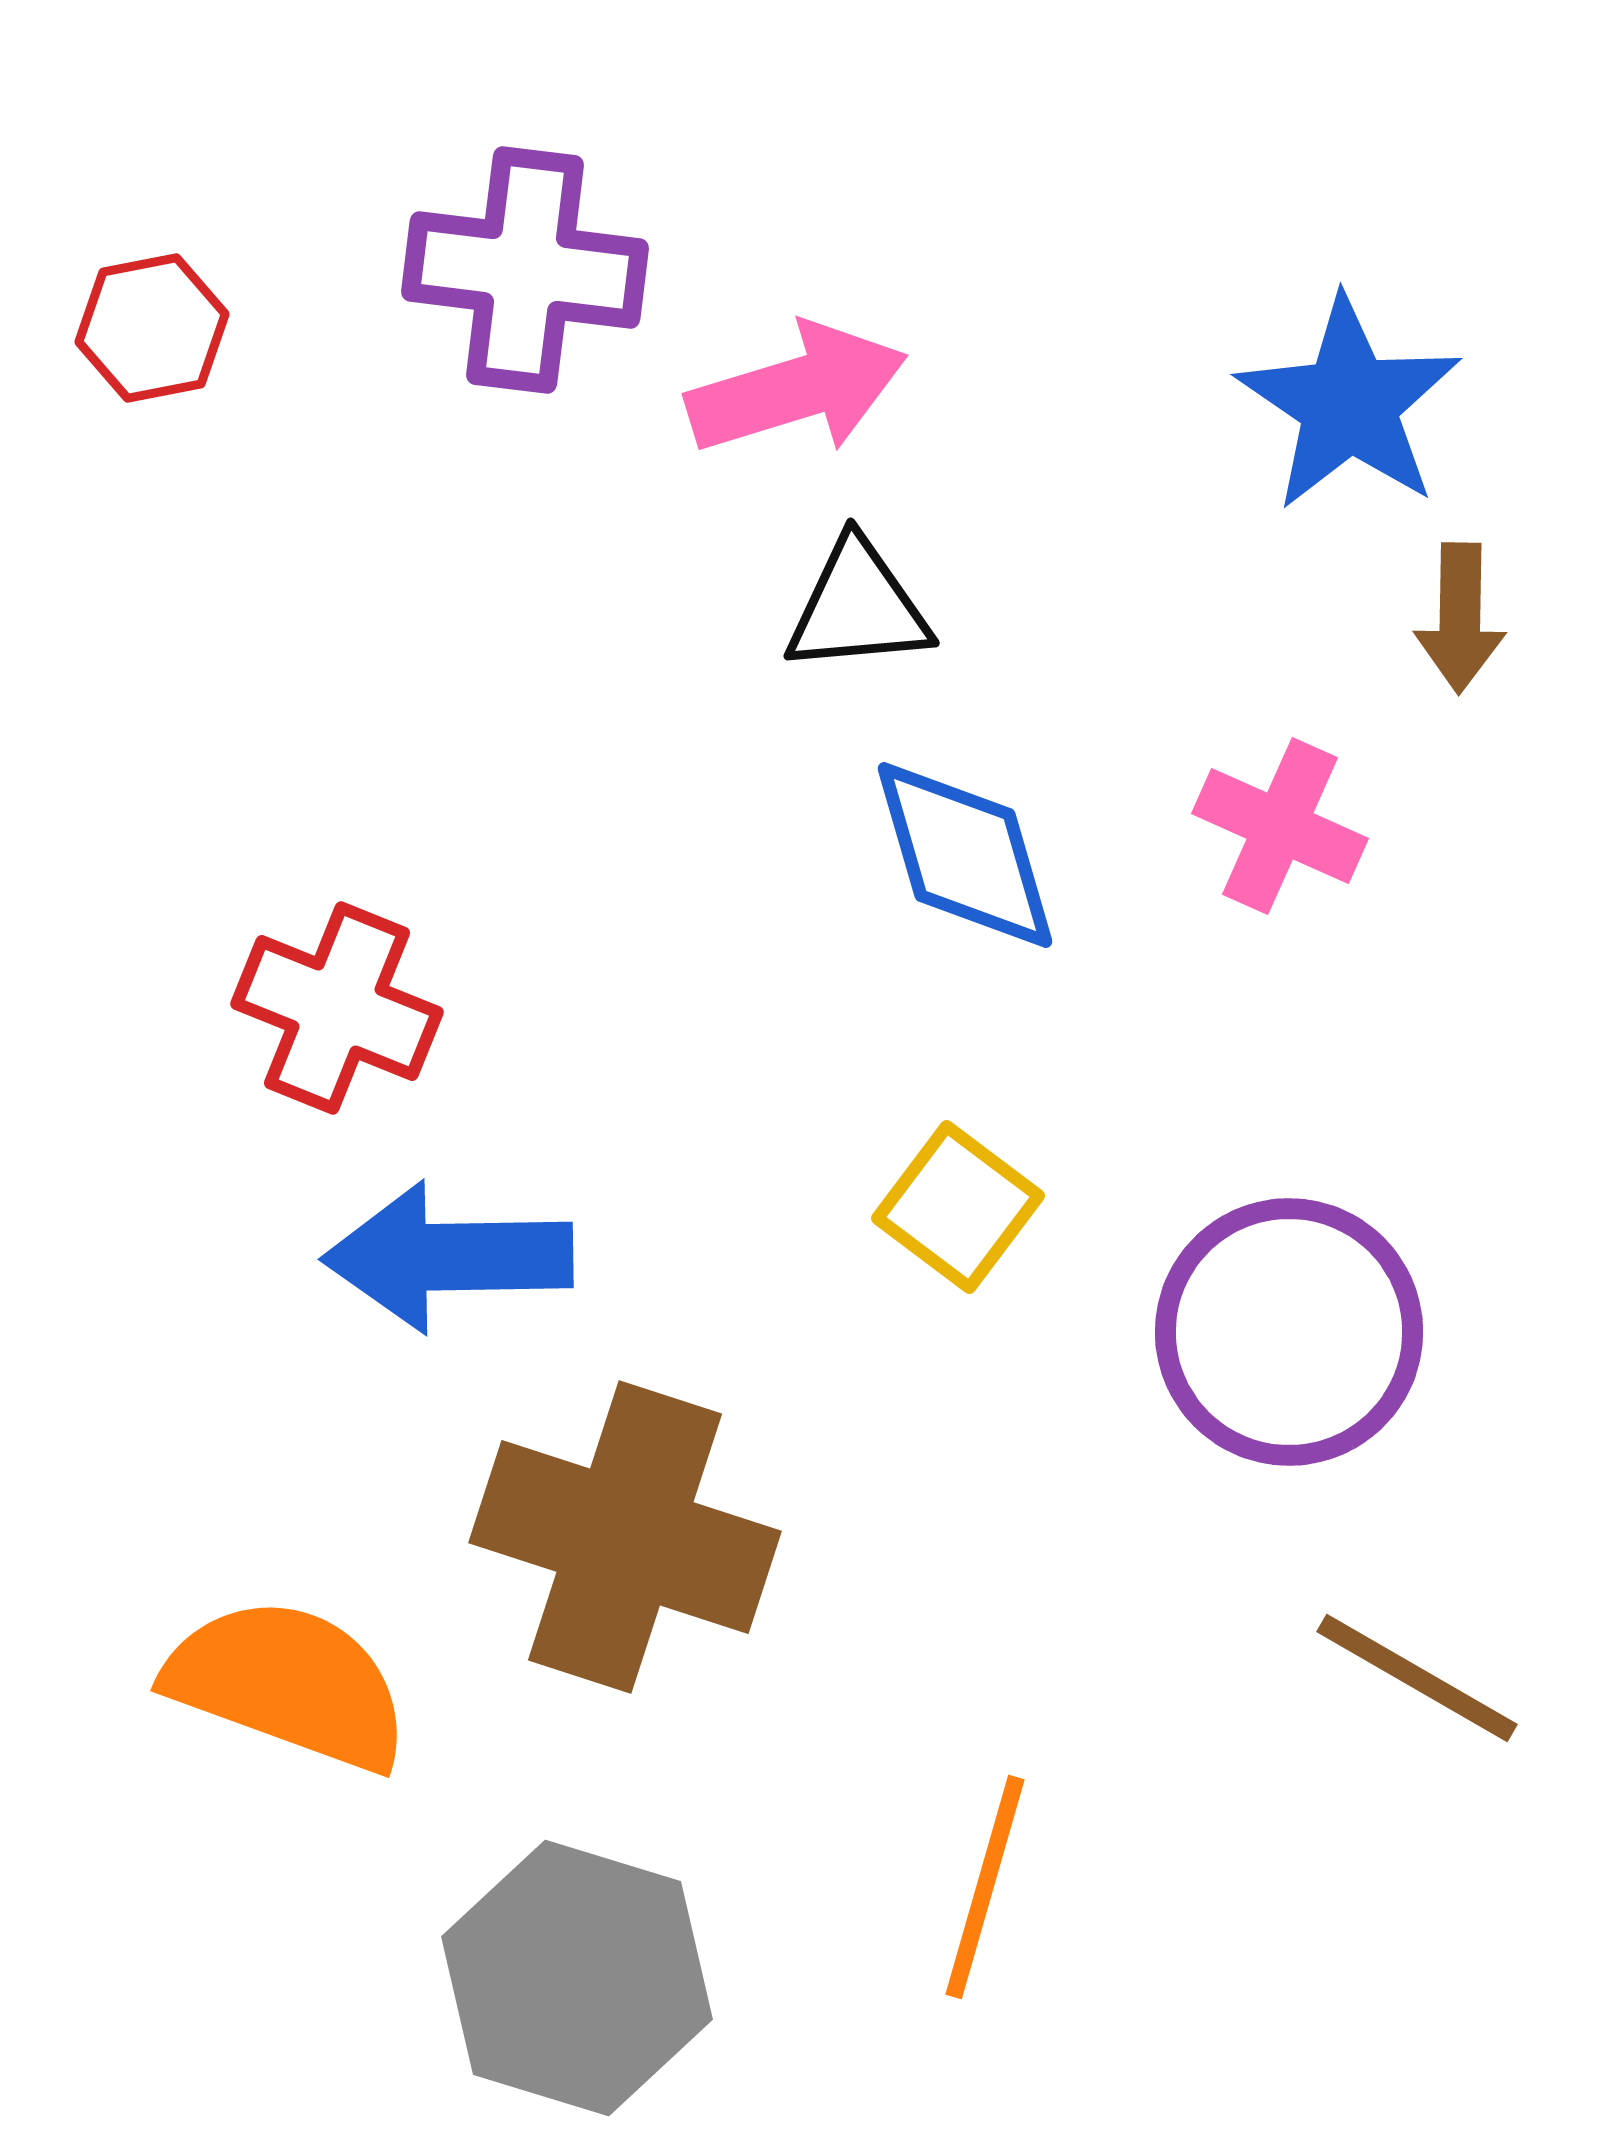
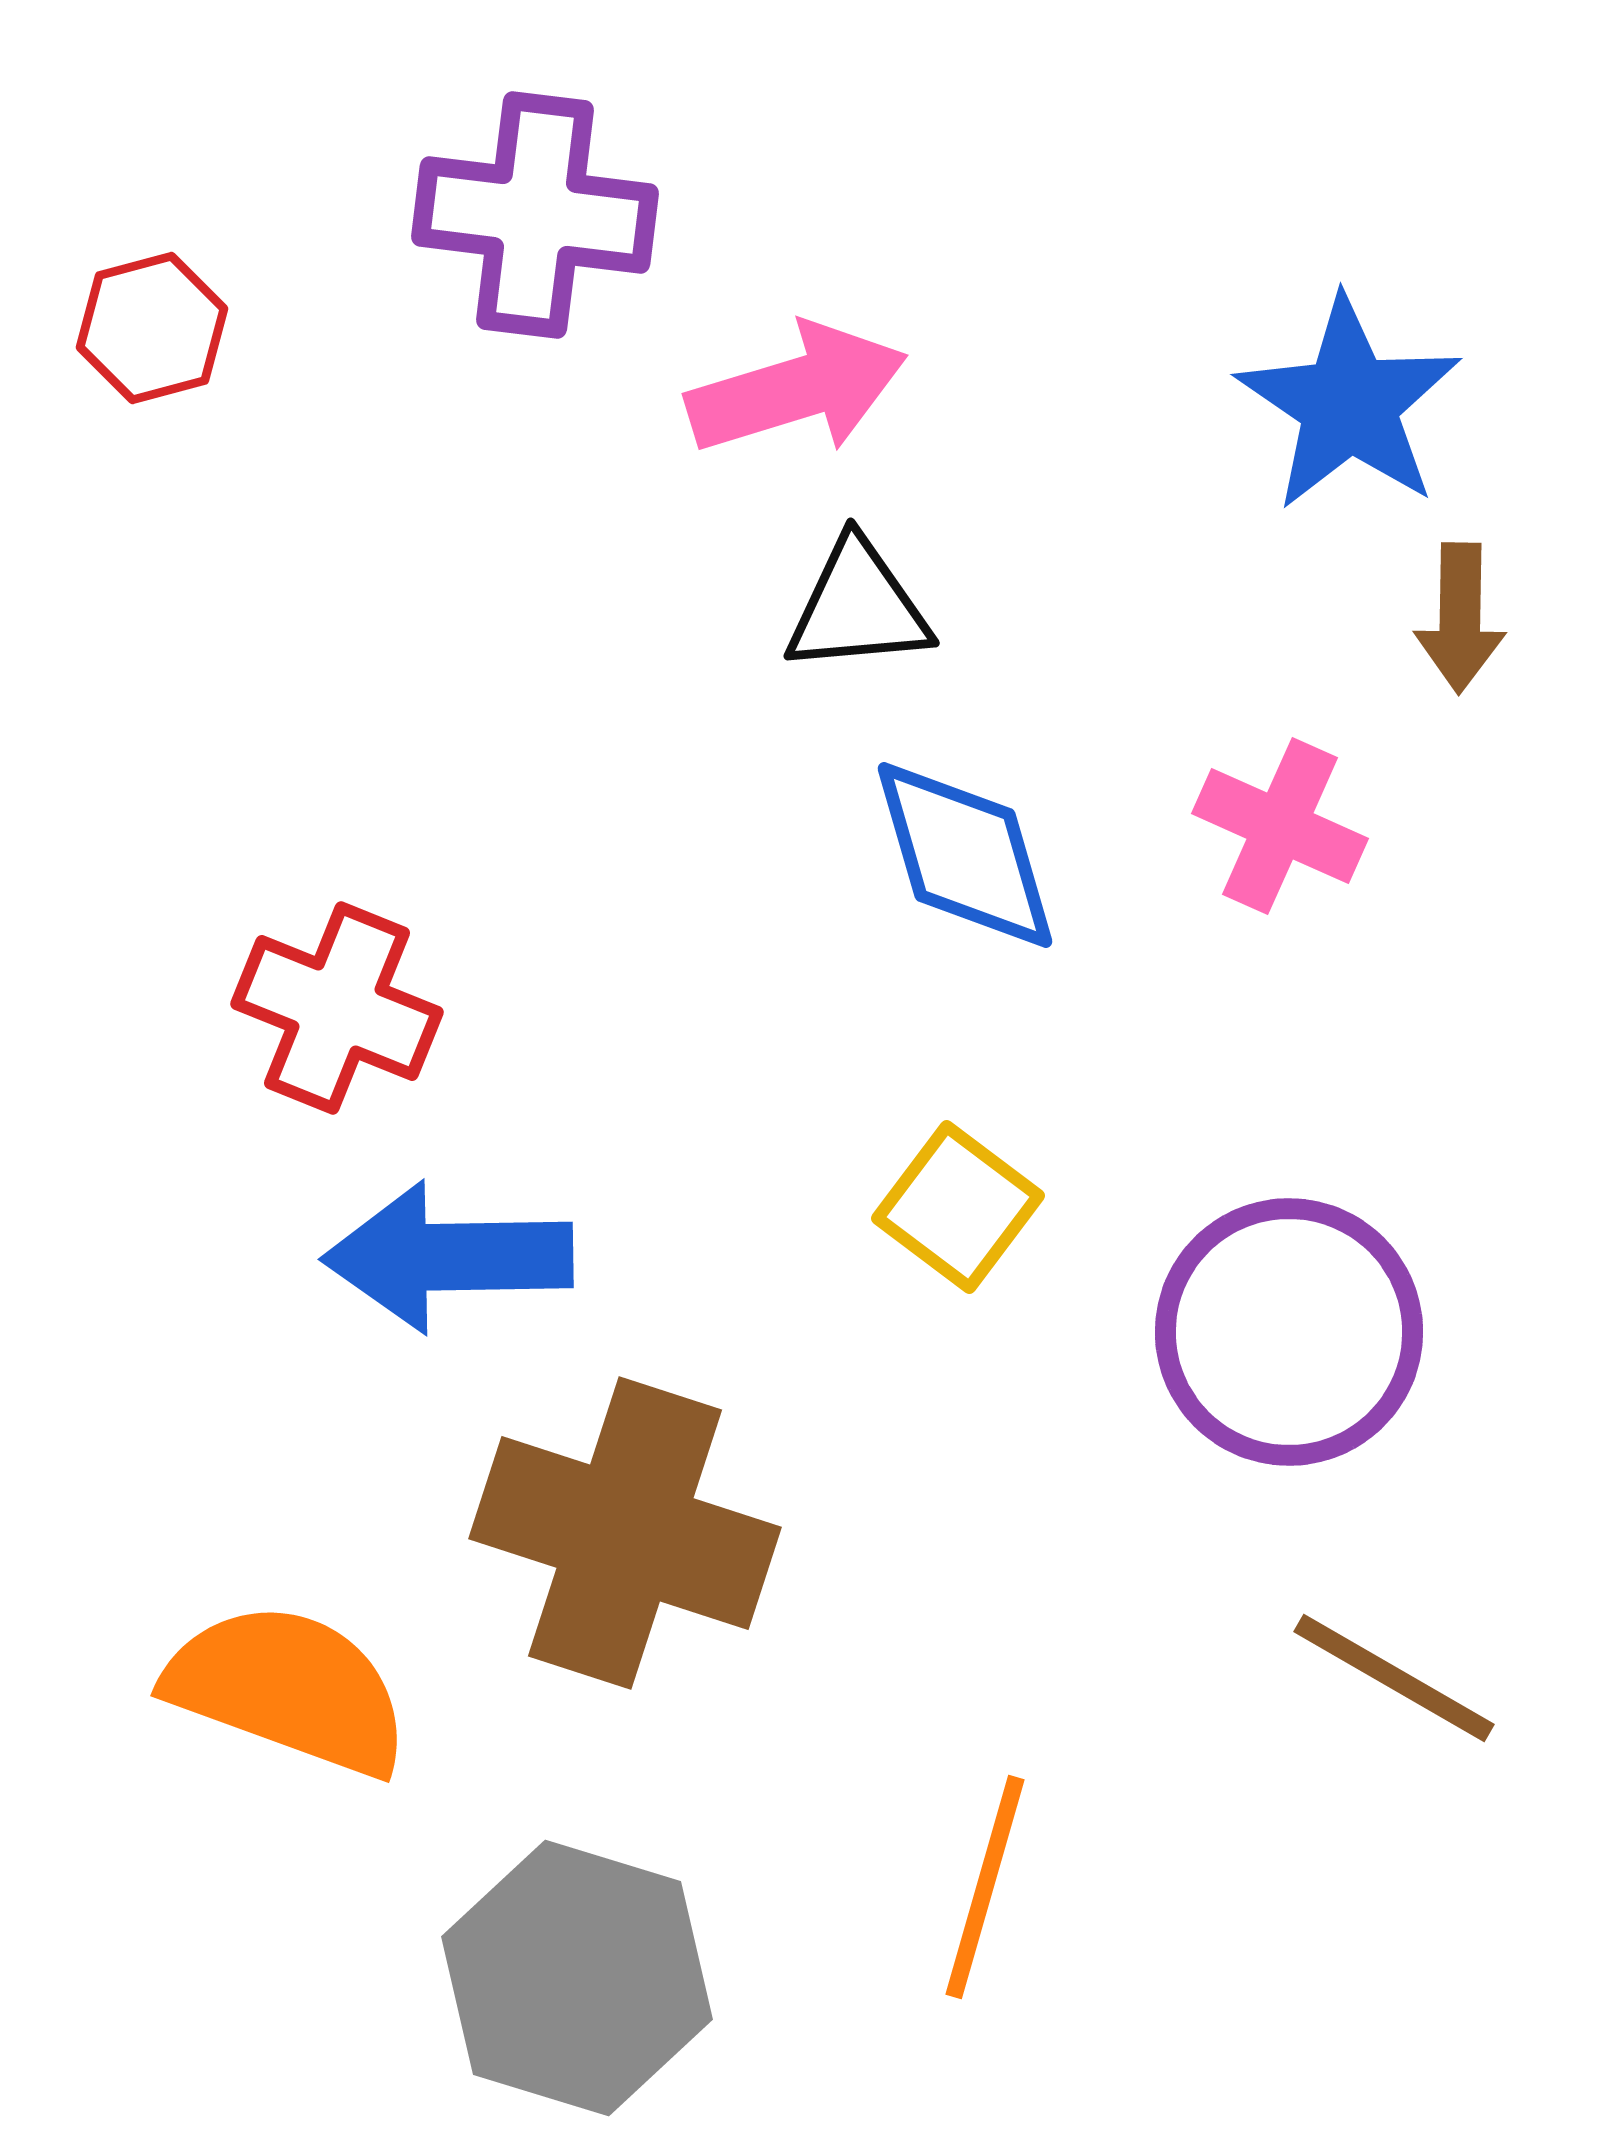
purple cross: moved 10 px right, 55 px up
red hexagon: rotated 4 degrees counterclockwise
brown cross: moved 4 px up
brown line: moved 23 px left
orange semicircle: moved 5 px down
